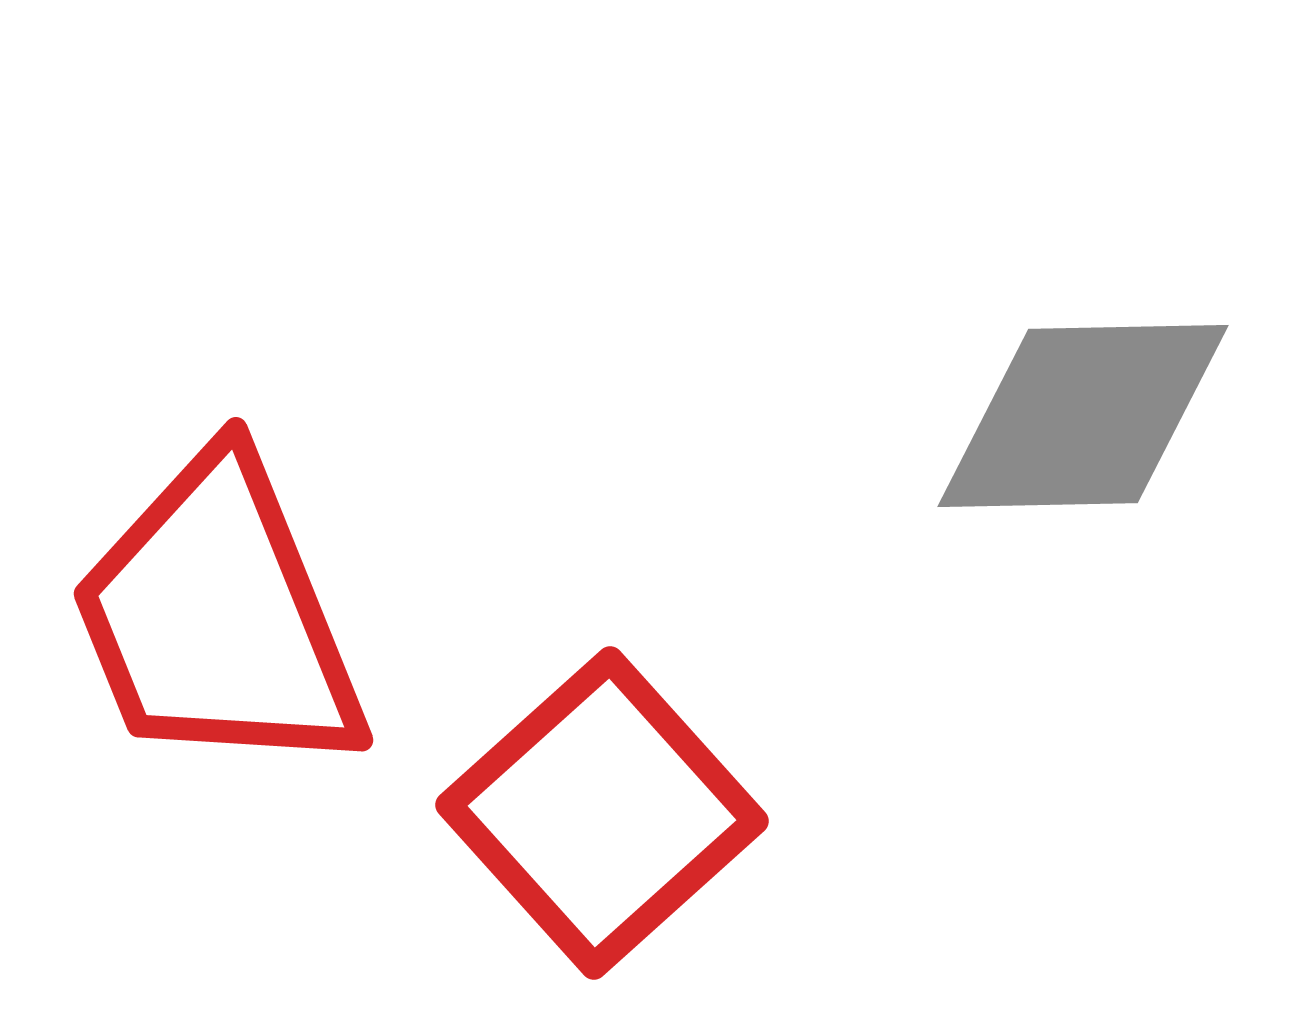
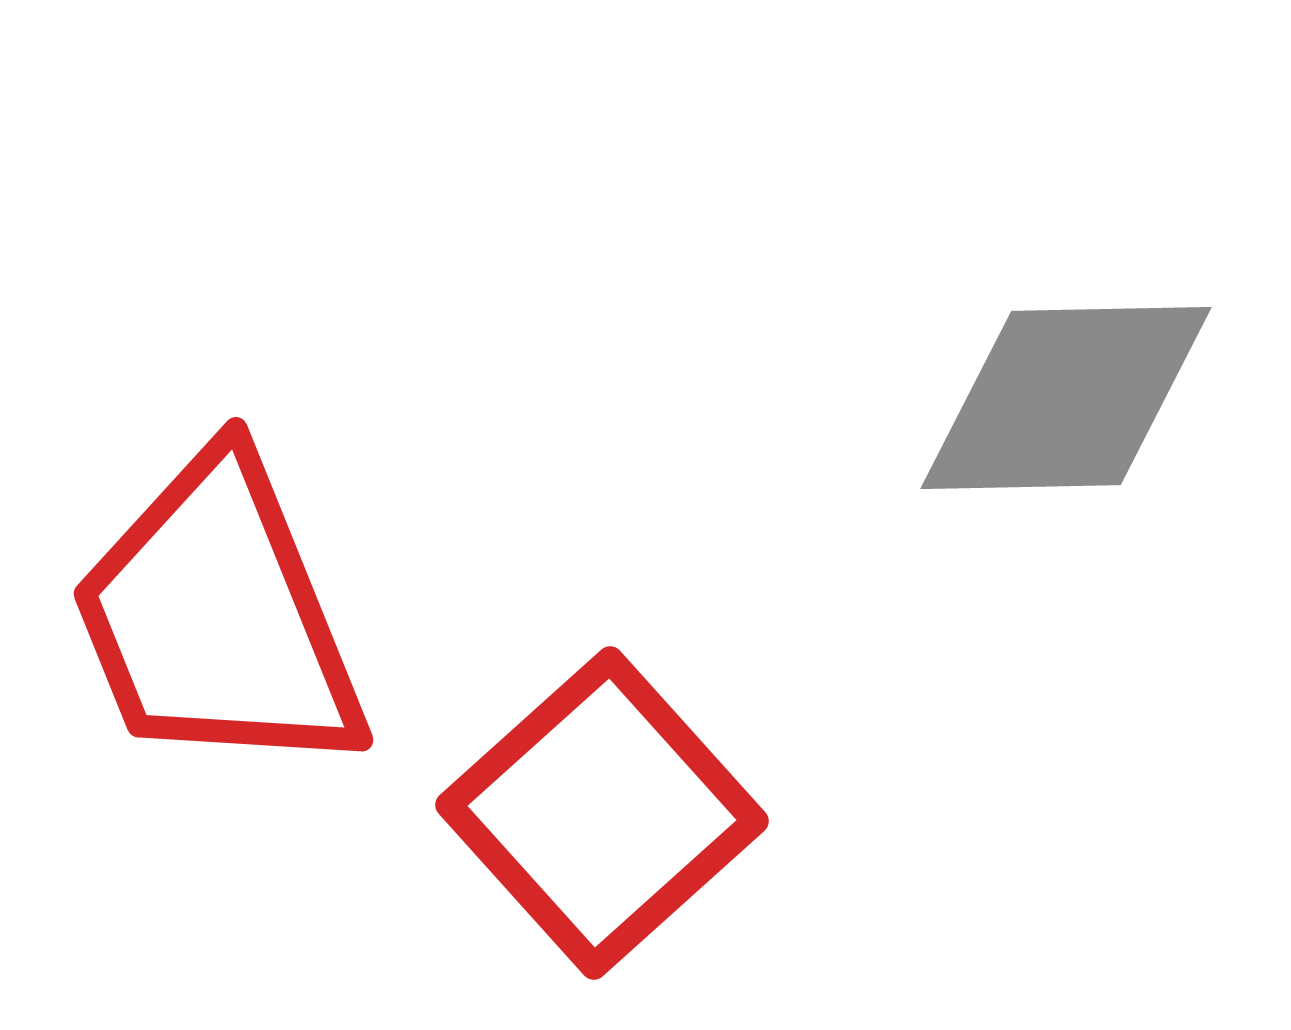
gray diamond: moved 17 px left, 18 px up
